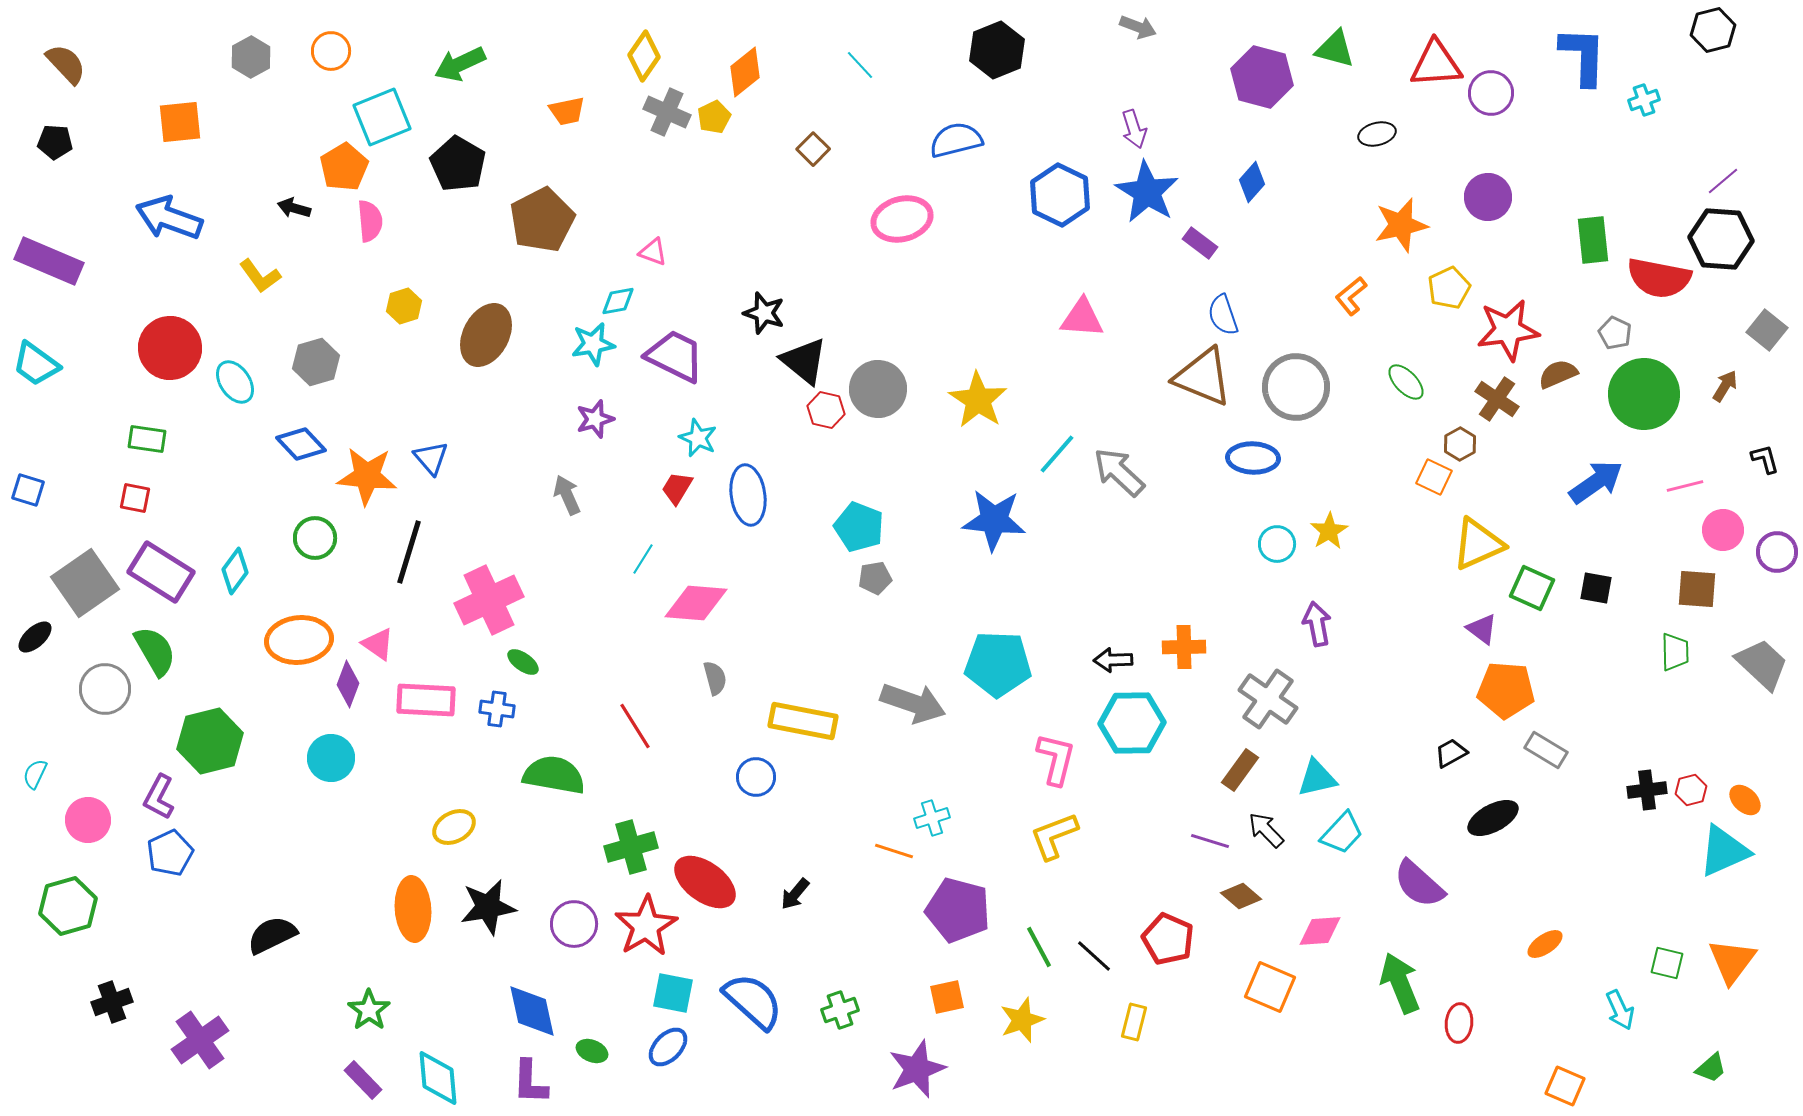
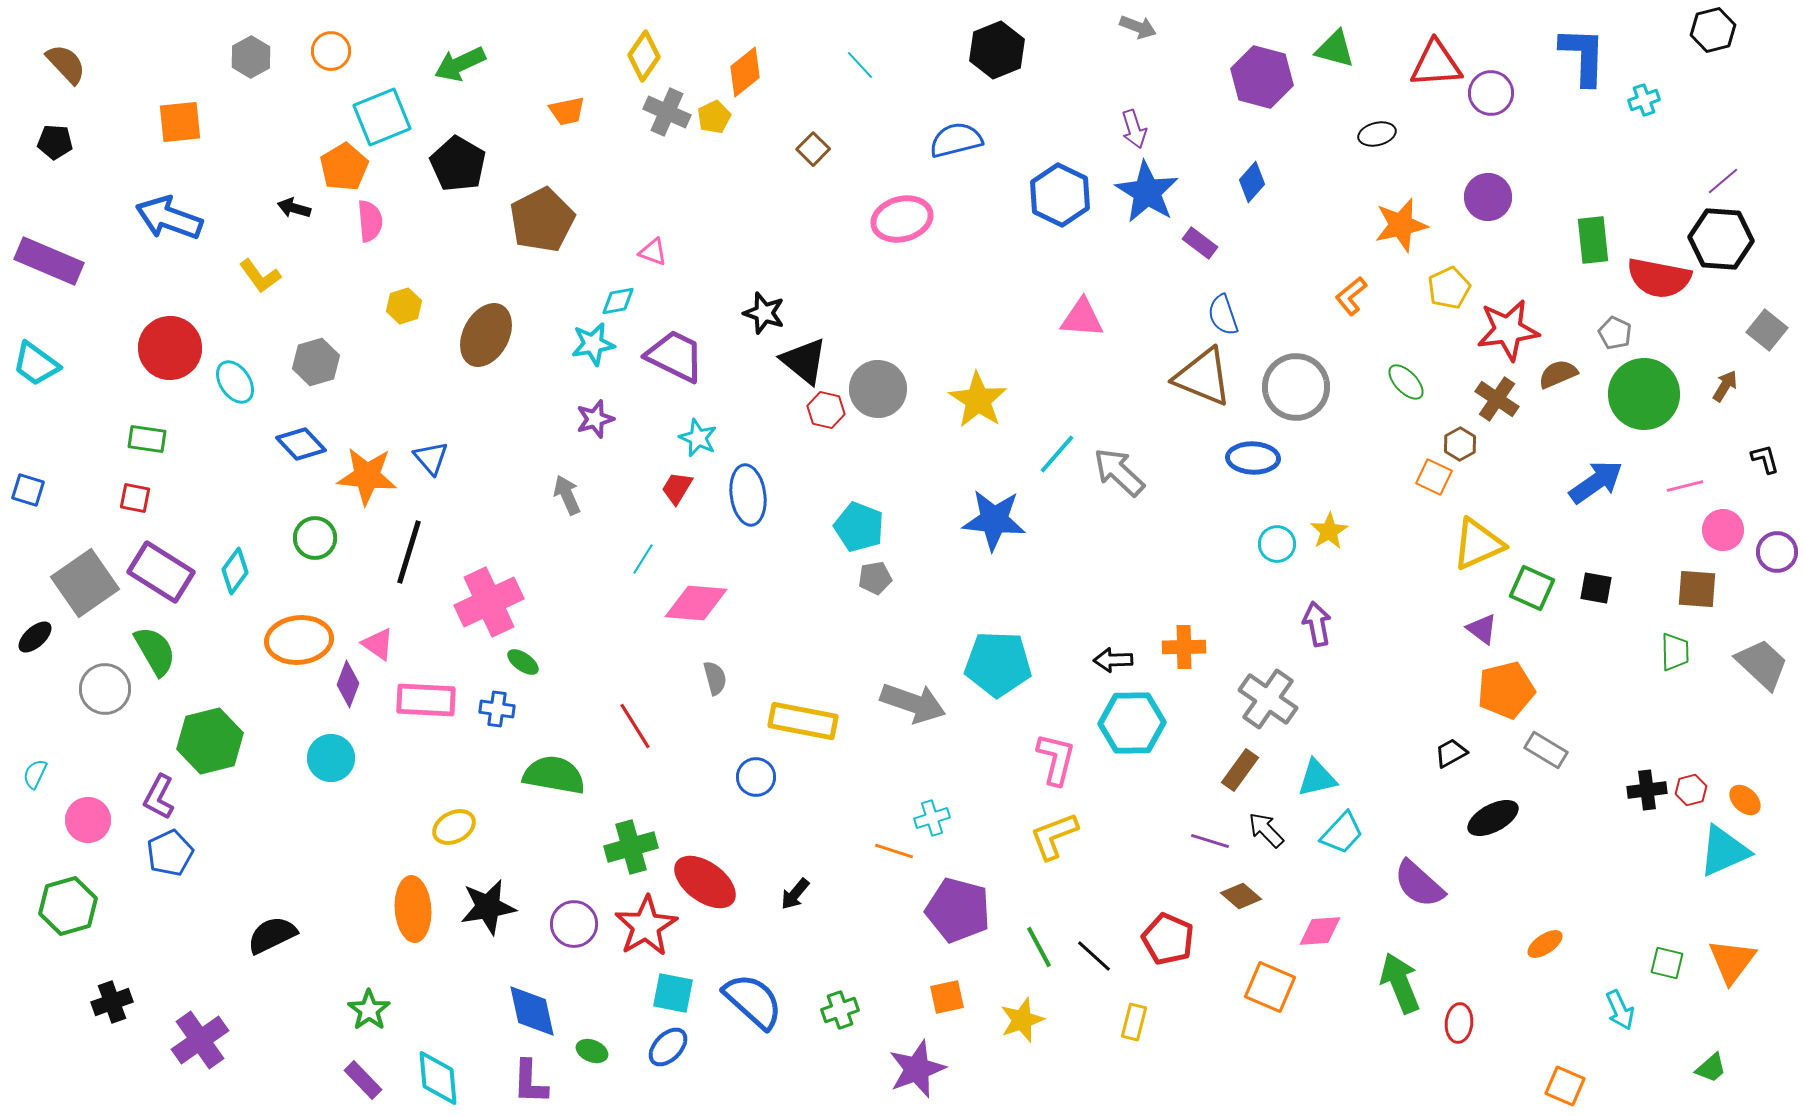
pink cross at (489, 600): moved 2 px down
orange pentagon at (1506, 690): rotated 18 degrees counterclockwise
